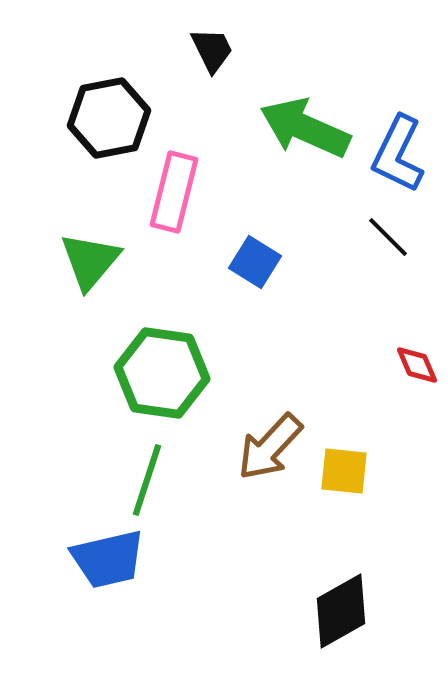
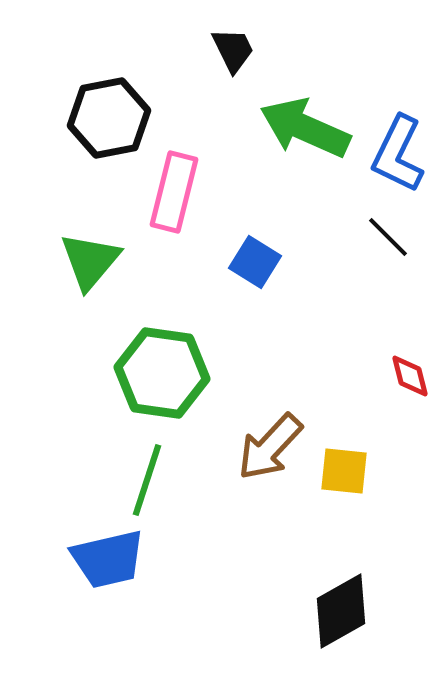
black trapezoid: moved 21 px right
red diamond: moved 7 px left, 11 px down; rotated 9 degrees clockwise
